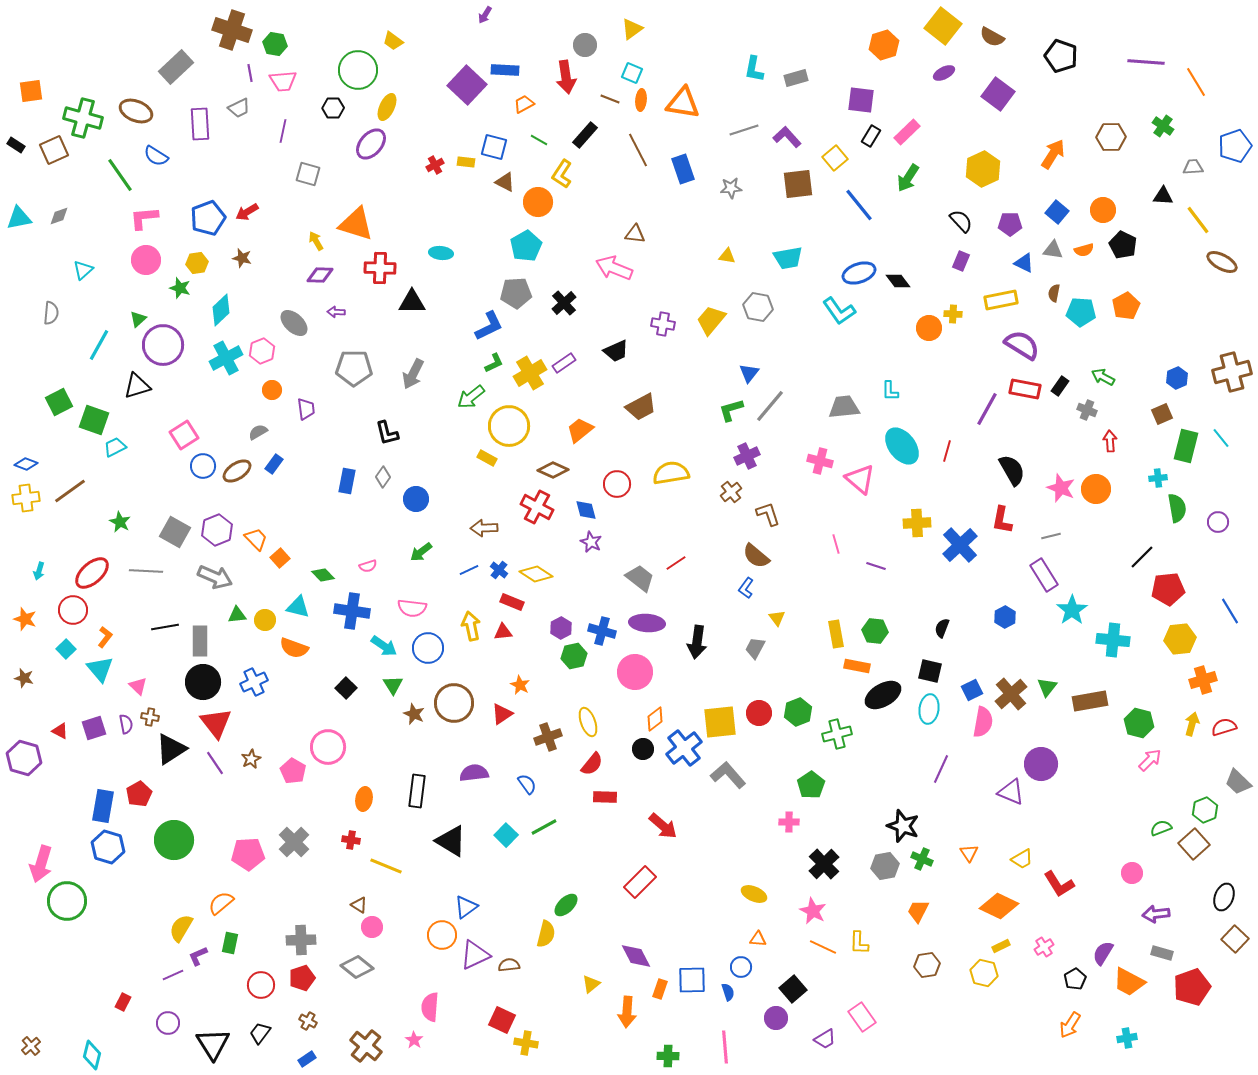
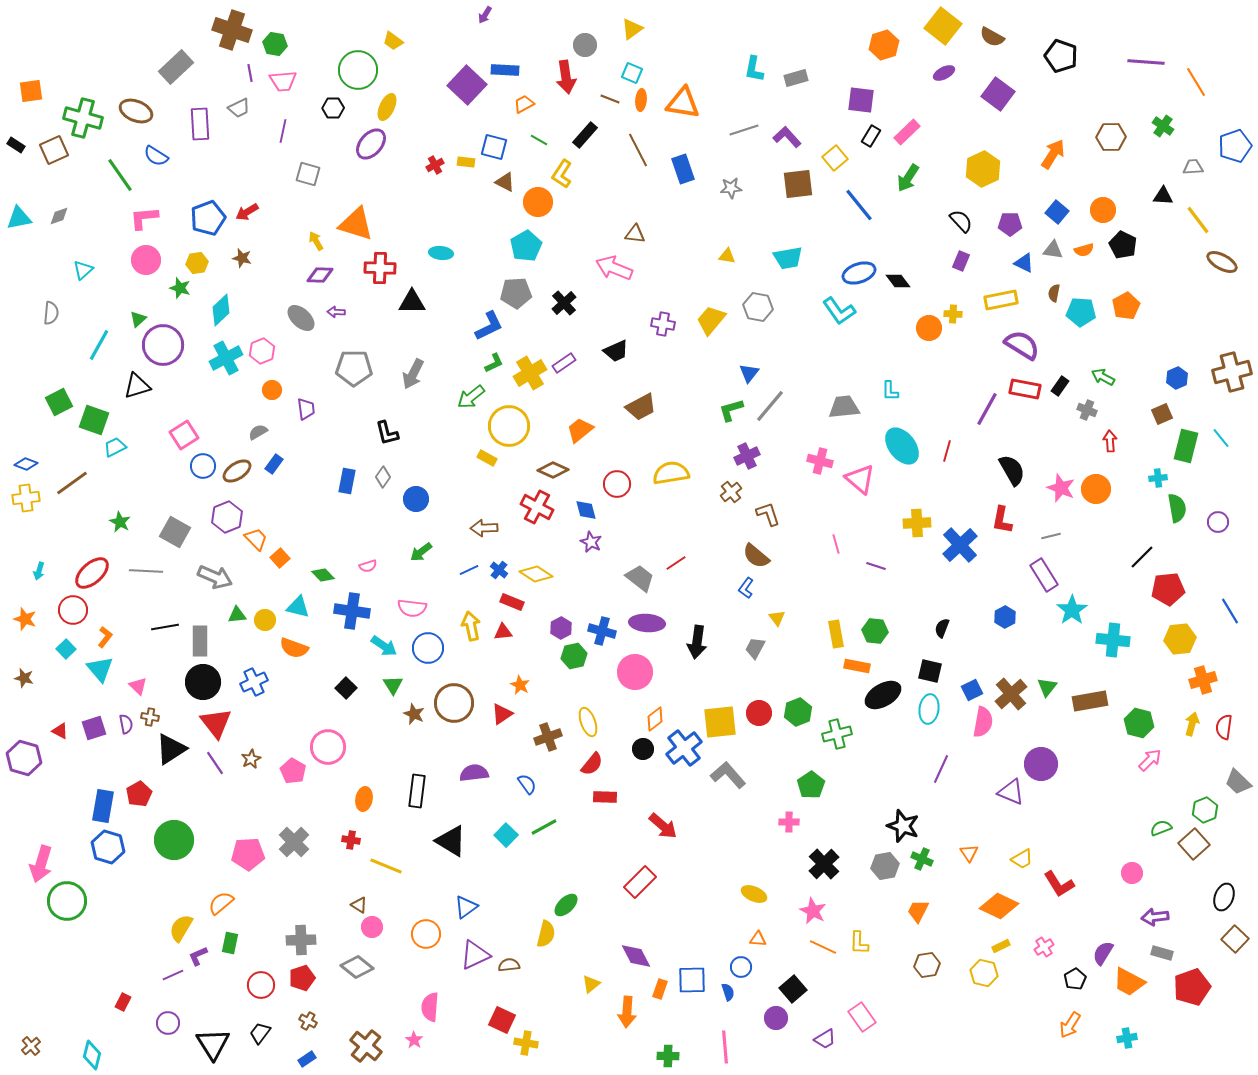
gray ellipse at (294, 323): moved 7 px right, 5 px up
brown line at (70, 491): moved 2 px right, 8 px up
purple hexagon at (217, 530): moved 10 px right, 13 px up
red semicircle at (1224, 727): rotated 65 degrees counterclockwise
purple arrow at (1156, 914): moved 1 px left, 3 px down
orange circle at (442, 935): moved 16 px left, 1 px up
